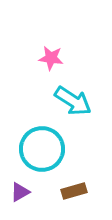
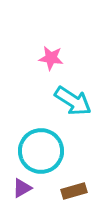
cyan circle: moved 1 px left, 2 px down
purple triangle: moved 2 px right, 4 px up
